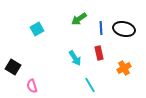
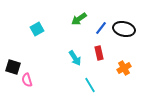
blue line: rotated 40 degrees clockwise
black square: rotated 14 degrees counterclockwise
pink semicircle: moved 5 px left, 6 px up
